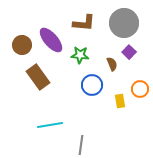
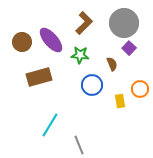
brown L-shape: rotated 50 degrees counterclockwise
brown circle: moved 3 px up
purple square: moved 4 px up
brown rectangle: moved 1 px right; rotated 70 degrees counterclockwise
cyan line: rotated 50 degrees counterclockwise
gray line: moved 2 px left; rotated 30 degrees counterclockwise
